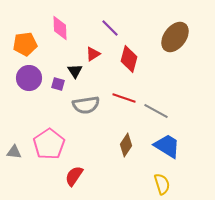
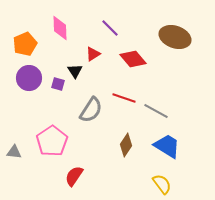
brown ellipse: rotated 72 degrees clockwise
orange pentagon: rotated 15 degrees counterclockwise
red diamond: moved 4 px right; rotated 56 degrees counterclockwise
gray semicircle: moved 5 px right, 5 px down; rotated 48 degrees counterclockwise
pink pentagon: moved 3 px right, 3 px up
yellow semicircle: rotated 20 degrees counterclockwise
